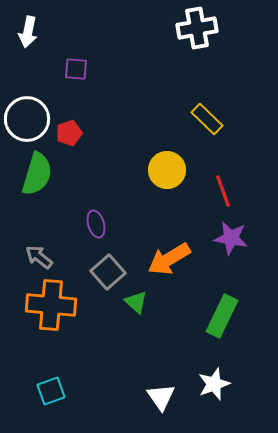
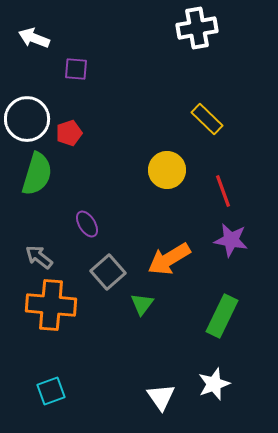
white arrow: moved 6 px right, 6 px down; rotated 100 degrees clockwise
purple ellipse: moved 9 px left; rotated 16 degrees counterclockwise
purple star: moved 2 px down
green triangle: moved 6 px right, 2 px down; rotated 25 degrees clockwise
